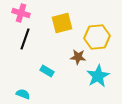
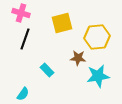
brown star: moved 1 px down
cyan rectangle: moved 1 px up; rotated 16 degrees clockwise
cyan star: rotated 20 degrees clockwise
cyan semicircle: rotated 104 degrees clockwise
